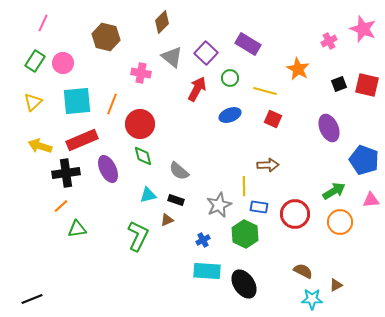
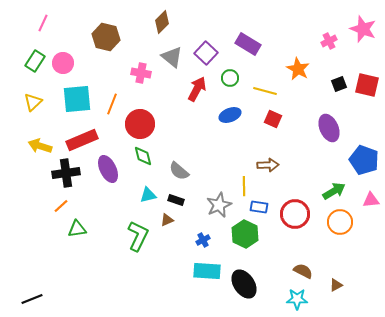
cyan square at (77, 101): moved 2 px up
cyan star at (312, 299): moved 15 px left
